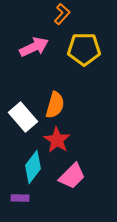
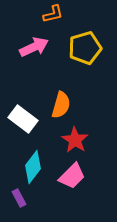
orange L-shape: moved 9 px left; rotated 35 degrees clockwise
yellow pentagon: moved 1 px right, 1 px up; rotated 16 degrees counterclockwise
orange semicircle: moved 6 px right
white rectangle: moved 2 px down; rotated 12 degrees counterclockwise
red star: moved 18 px right
purple rectangle: moved 1 px left; rotated 60 degrees clockwise
